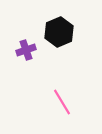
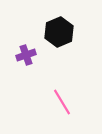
purple cross: moved 5 px down
